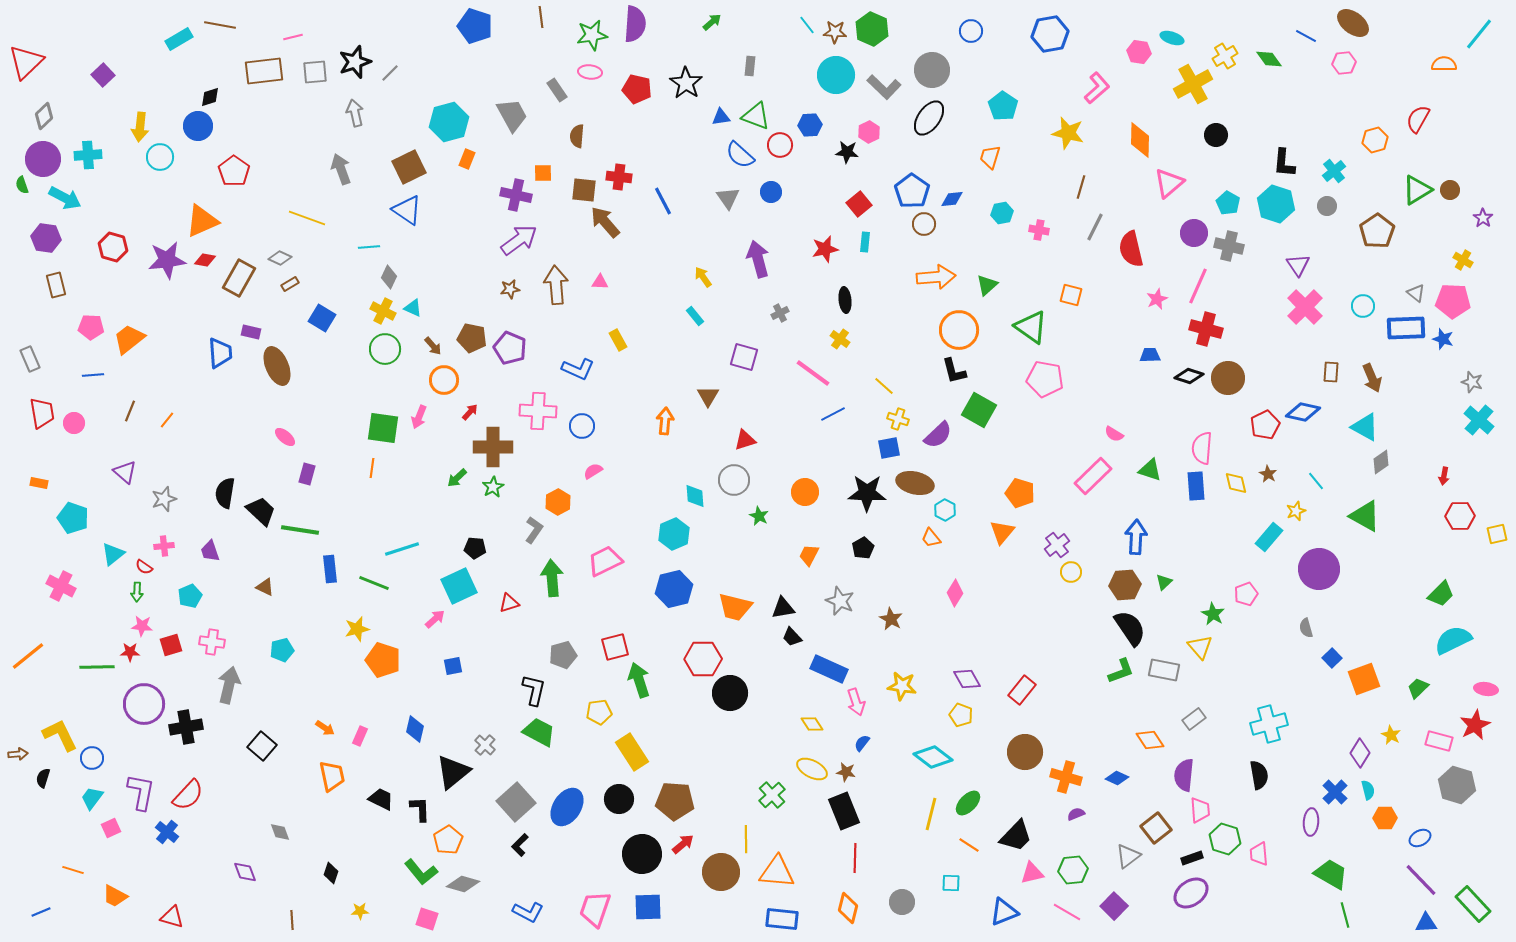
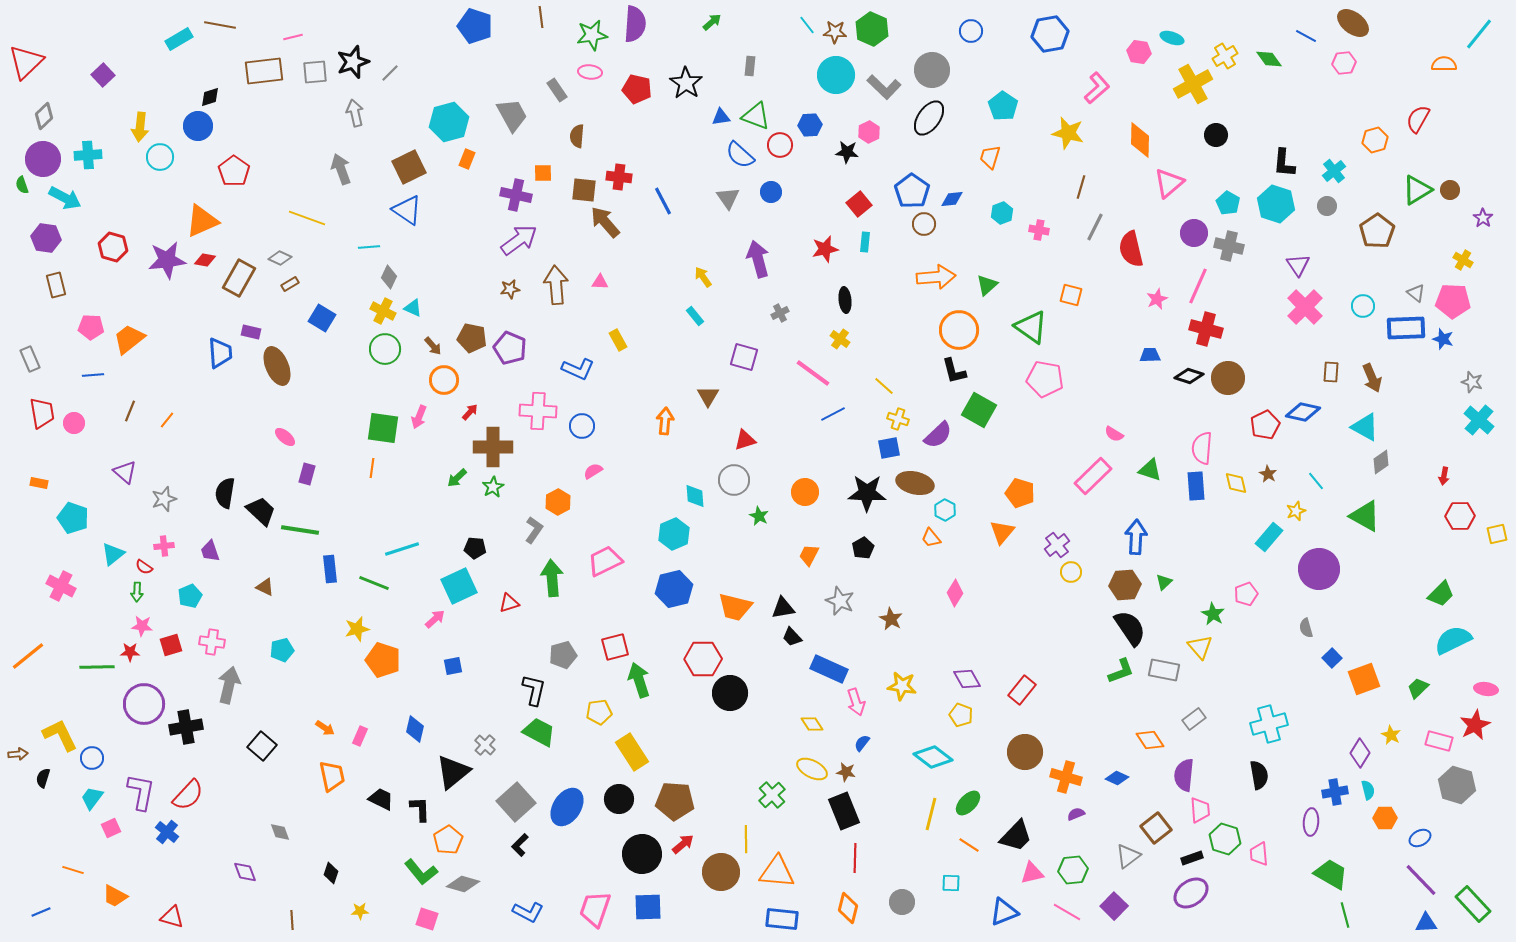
black star at (355, 62): moved 2 px left
cyan hexagon at (1002, 213): rotated 10 degrees counterclockwise
blue cross at (1335, 792): rotated 35 degrees clockwise
